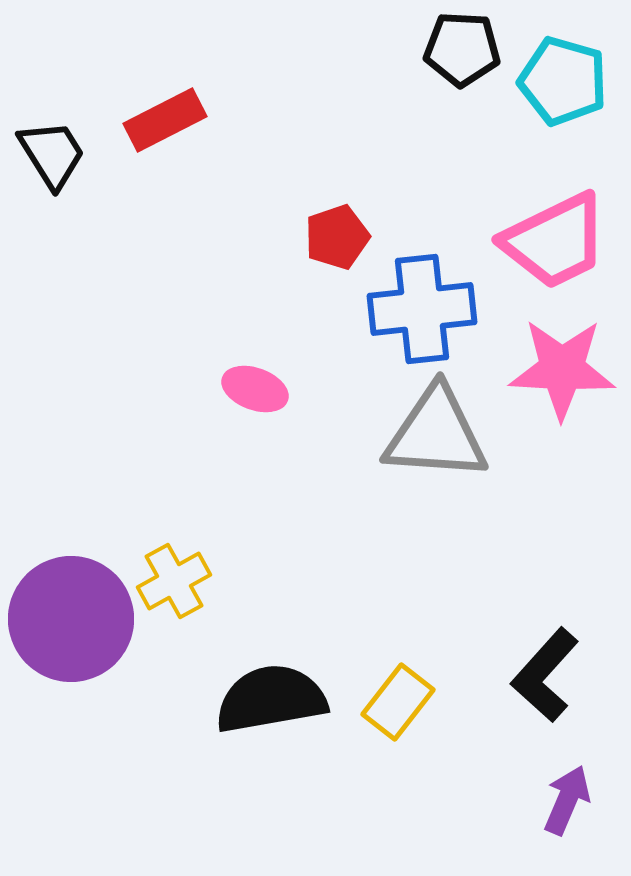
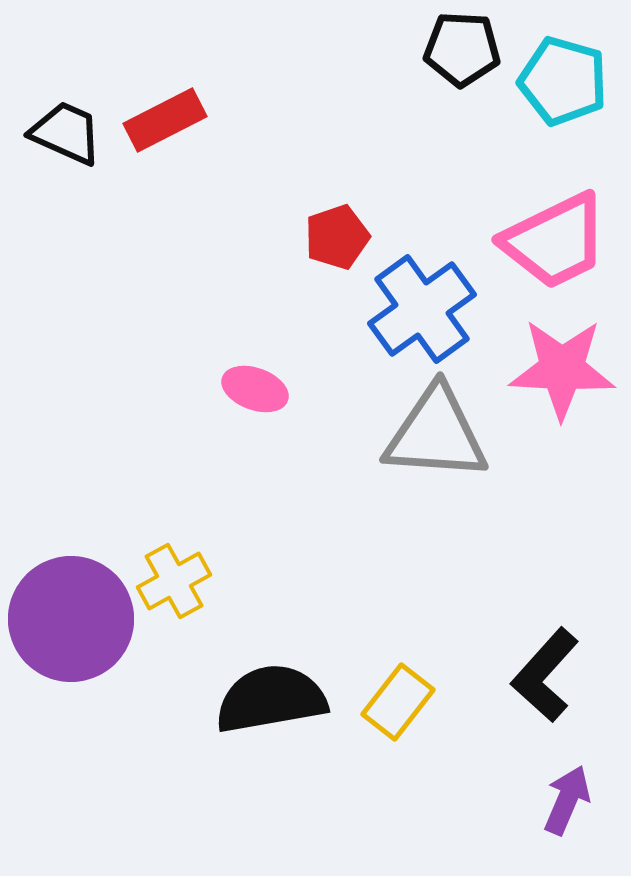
black trapezoid: moved 14 px right, 21 px up; rotated 34 degrees counterclockwise
blue cross: rotated 30 degrees counterclockwise
